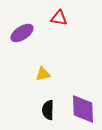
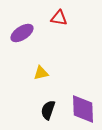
yellow triangle: moved 2 px left, 1 px up
black semicircle: rotated 18 degrees clockwise
